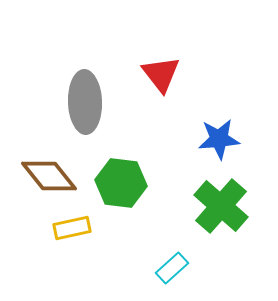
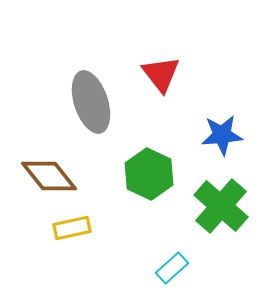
gray ellipse: moved 6 px right; rotated 16 degrees counterclockwise
blue star: moved 3 px right, 4 px up
green hexagon: moved 28 px right, 9 px up; rotated 18 degrees clockwise
